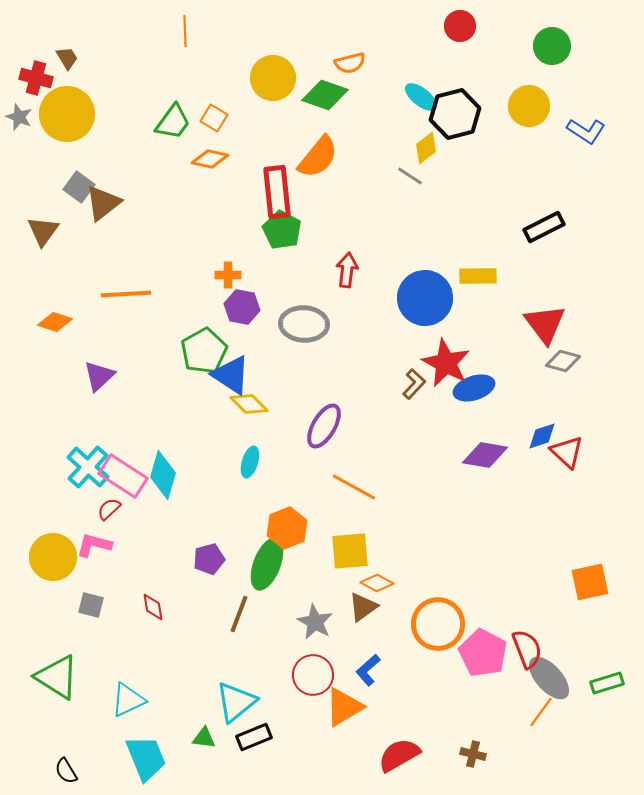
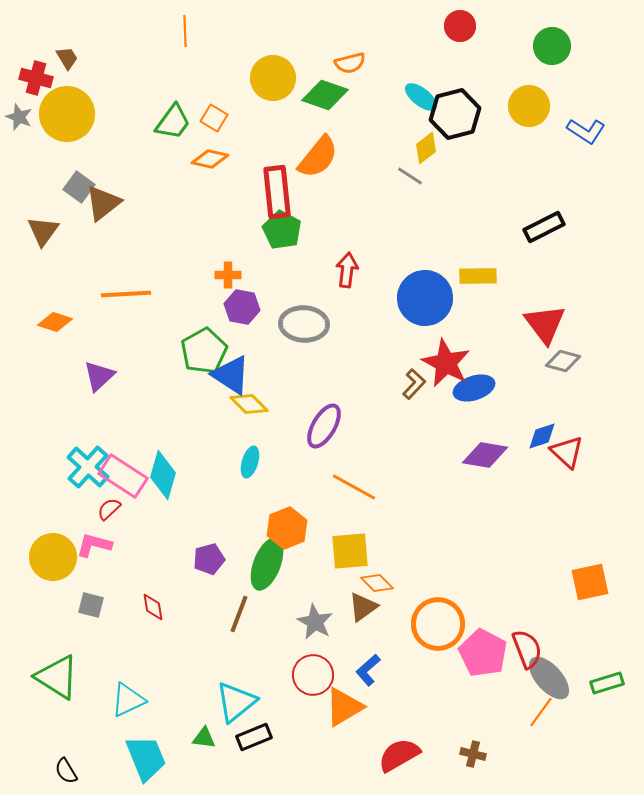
orange diamond at (377, 583): rotated 16 degrees clockwise
